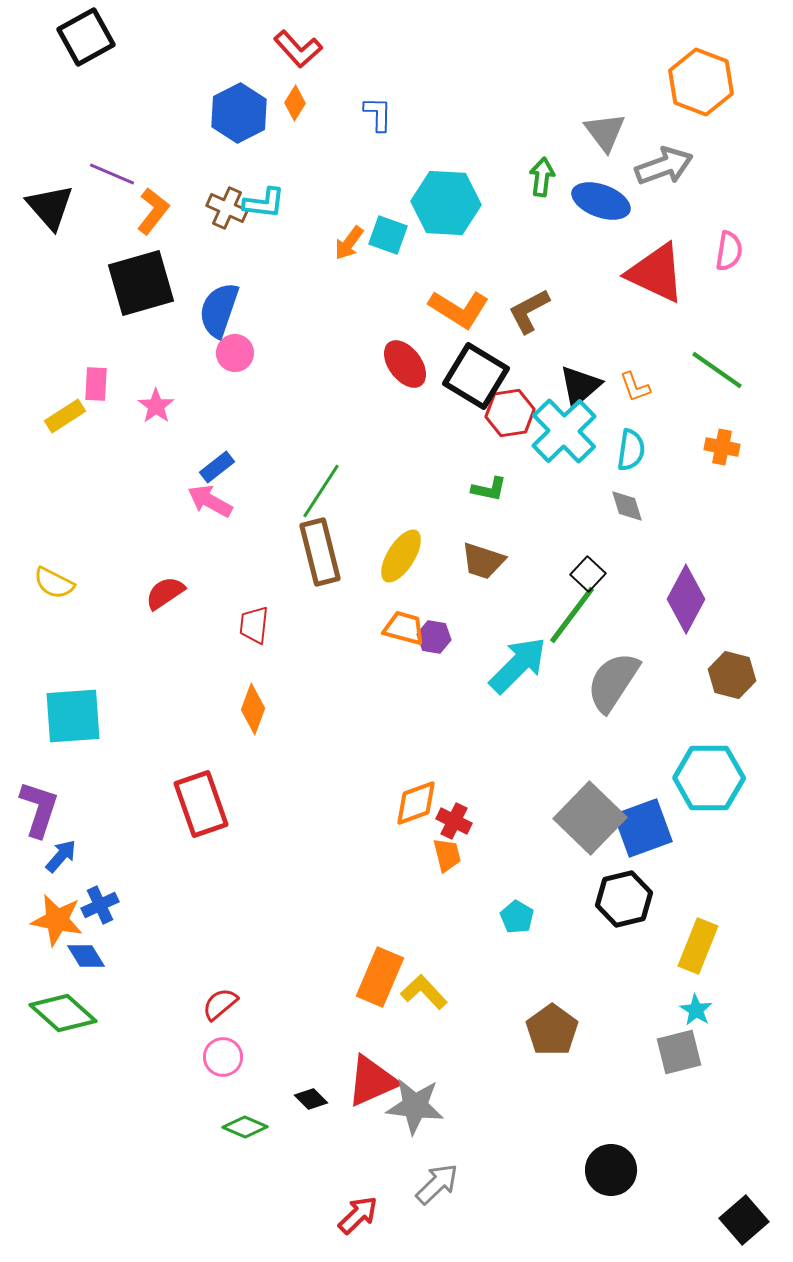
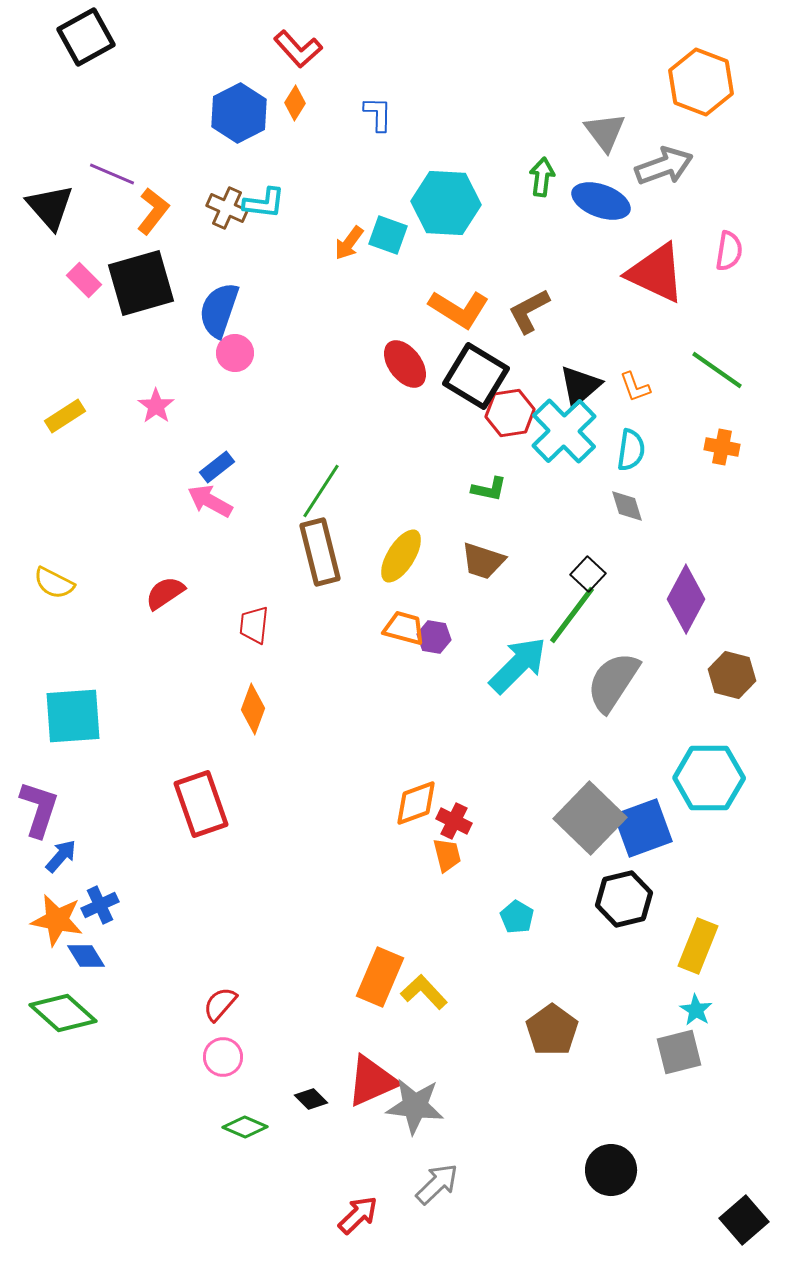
pink rectangle at (96, 384): moved 12 px left, 104 px up; rotated 48 degrees counterclockwise
red semicircle at (220, 1004): rotated 9 degrees counterclockwise
